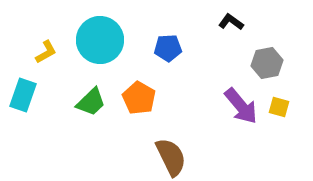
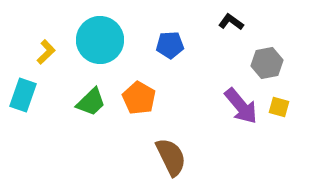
blue pentagon: moved 2 px right, 3 px up
yellow L-shape: rotated 15 degrees counterclockwise
